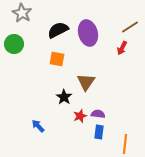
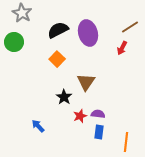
green circle: moved 2 px up
orange square: rotated 35 degrees clockwise
orange line: moved 1 px right, 2 px up
